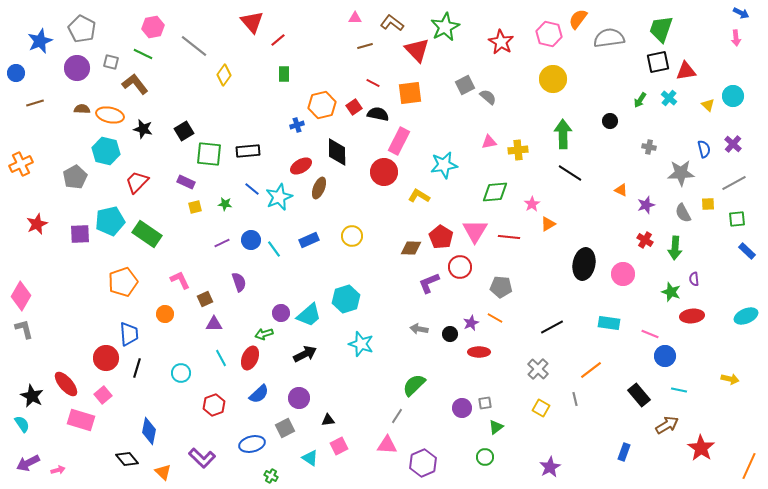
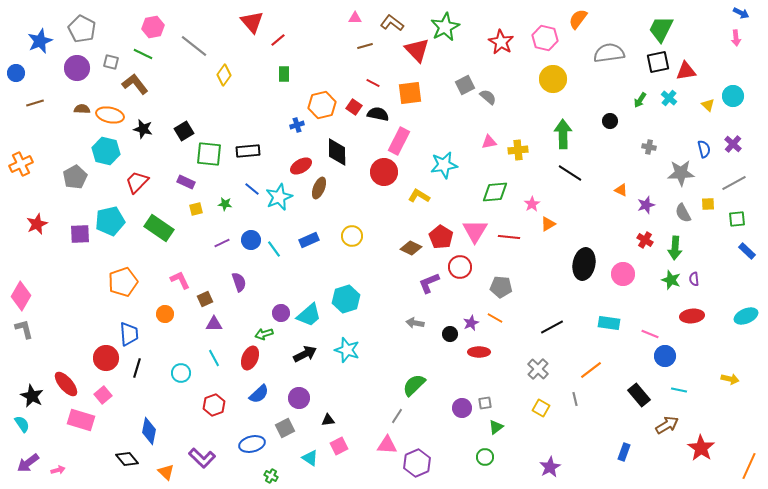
green trapezoid at (661, 29): rotated 8 degrees clockwise
pink hexagon at (549, 34): moved 4 px left, 4 px down
gray semicircle at (609, 38): moved 15 px down
red square at (354, 107): rotated 21 degrees counterclockwise
yellow square at (195, 207): moved 1 px right, 2 px down
green rectangle at (147, 234): moved 12 px right, 6 px up
brown diamond at (411, 248): rotated 25 degrees clockwise
green star at (671, 292): moved 12 px up
gray arrow at (419, 329): moved 4 px left, 6 px up
cyan star at (361, 344): moved 14 px left, 6 px down
cyan line at (221, 358): moved 7 px left
purple arrow at (28, 463): rotated 10 degrees counterclockwise
purple hexagon at (423, 463): moved 6 px left
orange triangle at (163, 472): moved 3 px right
